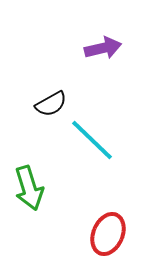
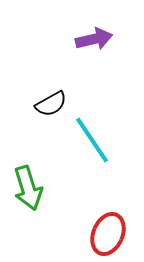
purple arrow: moved 9 px left, 9 px up
cyan line: rotated 12 degrees clockwise
green arrow: moved 1 px left
